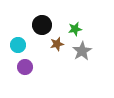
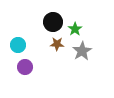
black circle: moved 11 px right, 3 px up
green star: rotated 24 degrees counterclockwise
brown star: rotated 16 degrees clockwise
